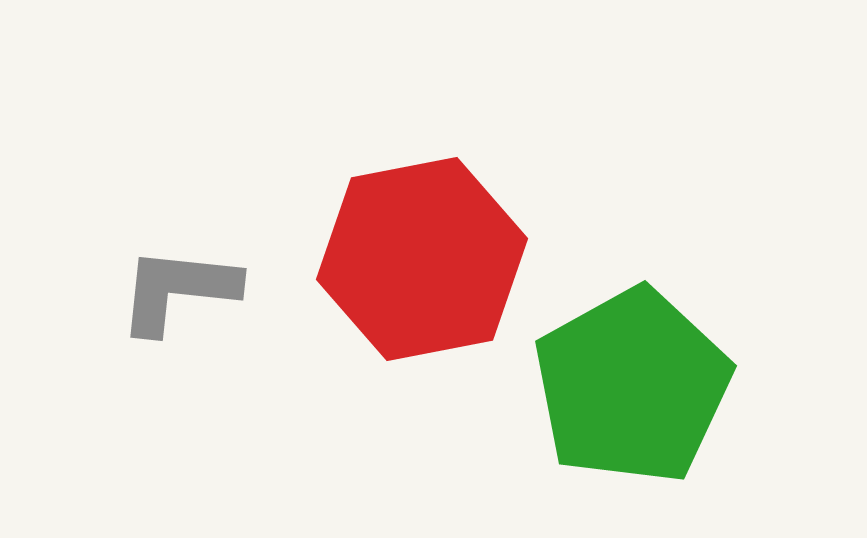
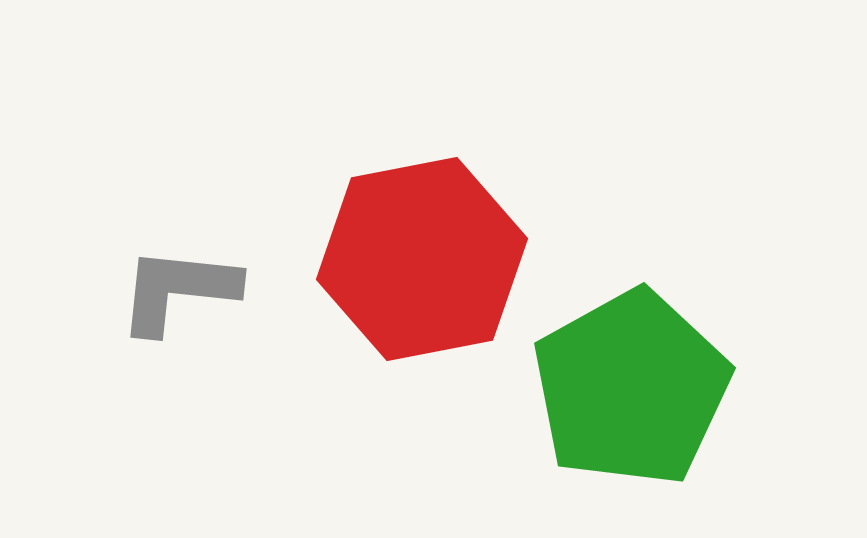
green pentagon: moved 1 px left, 2 px down
